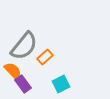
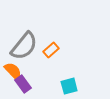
orange rectangle: moved 6 px right, 7 px up
cyan square: moved 8 px right, 2 px down; rotated 12 degrees clockwise
